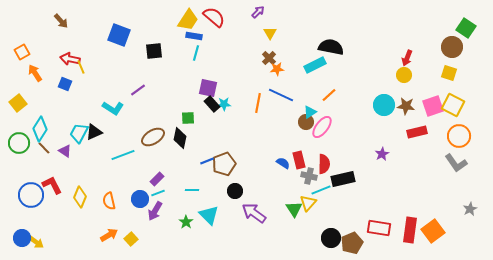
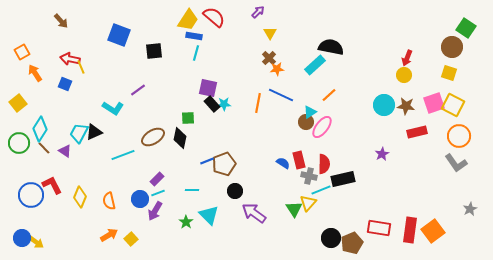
cyan rectangle at (315, 65): rotated 15 degrees counterclockwise
pink square at (433, 106): moved 1 px right, 3 px up
